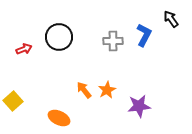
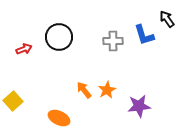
black arrow: moved 4 px left
blue L-shape: rotated 135 degrees clockwise
